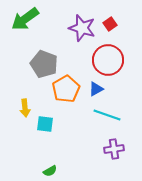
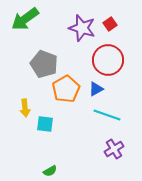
purple cross: rotated 24 degrees counterclockwise
